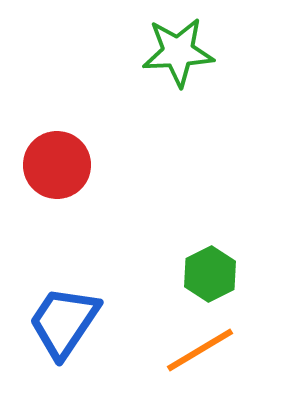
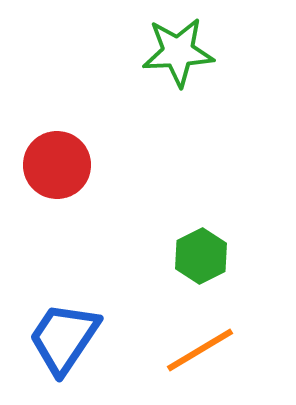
green hexagon: moved 9 px left, 18 px up
blue trapezoid: moved 16 px down
